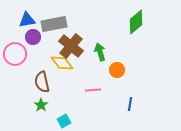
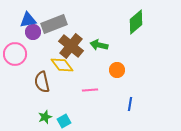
blue triangle: moved 1 px right
gray rectangle: rotated 10 degrees counterclockwise
purple circle: moved 5 px up
green arrow: moved 1 px left, 7 px up; rotated 60 degrees counterclockwise
yellow diamond: moved 2 px down
pink line: moved 3 px left
green star: moved 4 px right, 12 px down; rotated 16 degrees clockwise
